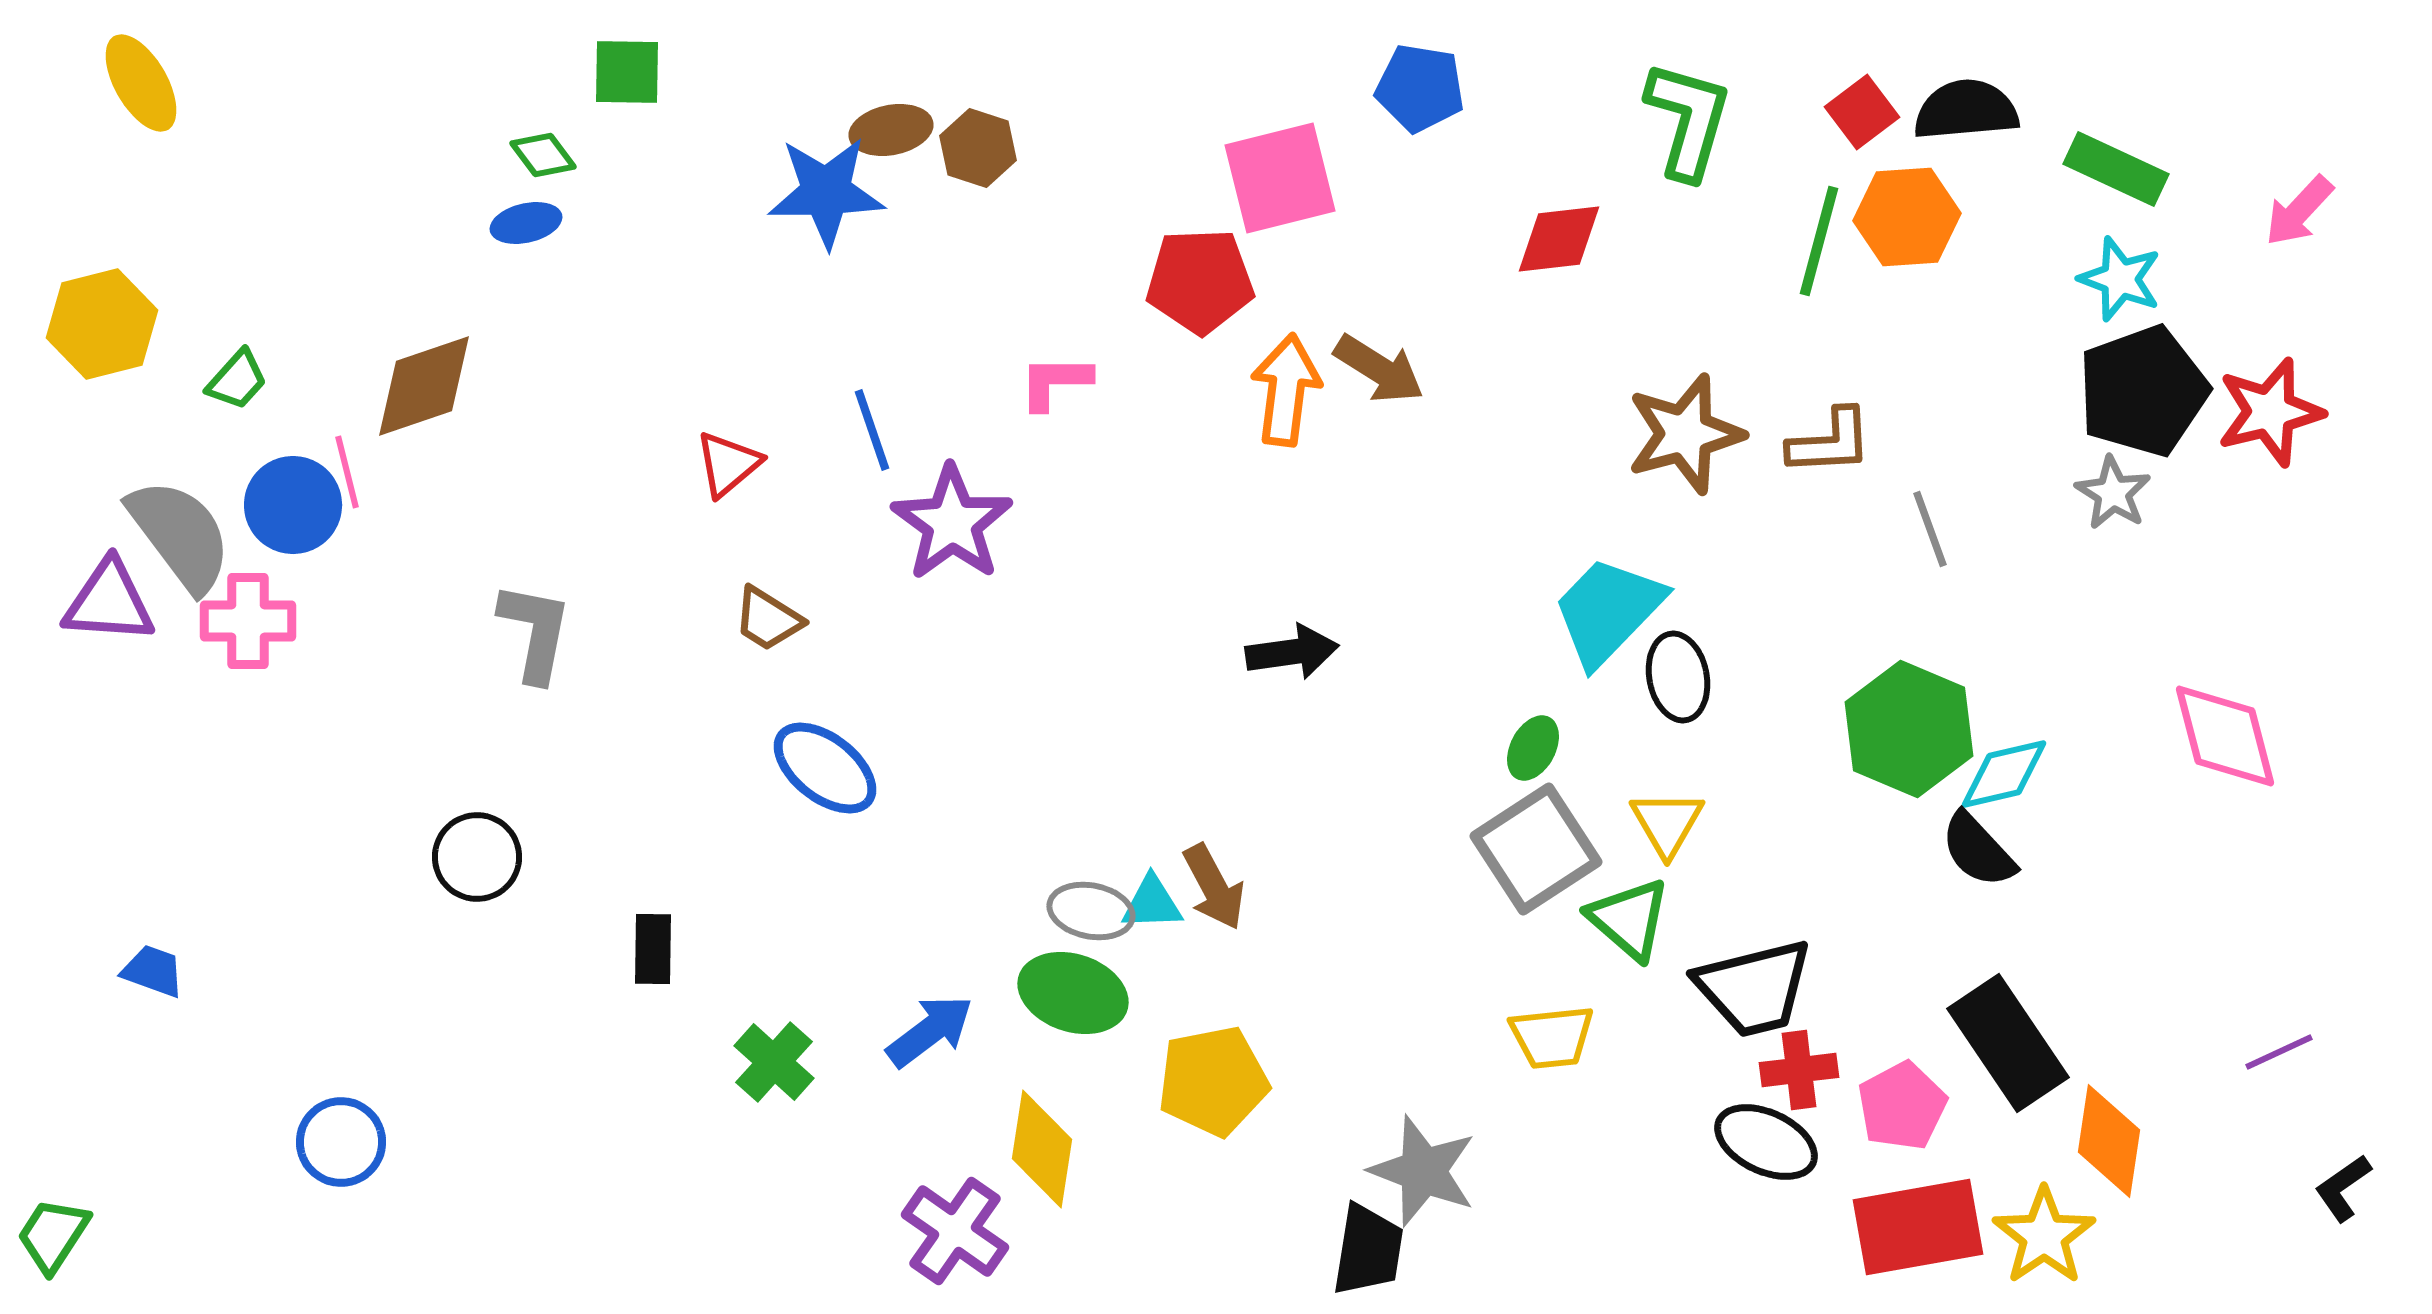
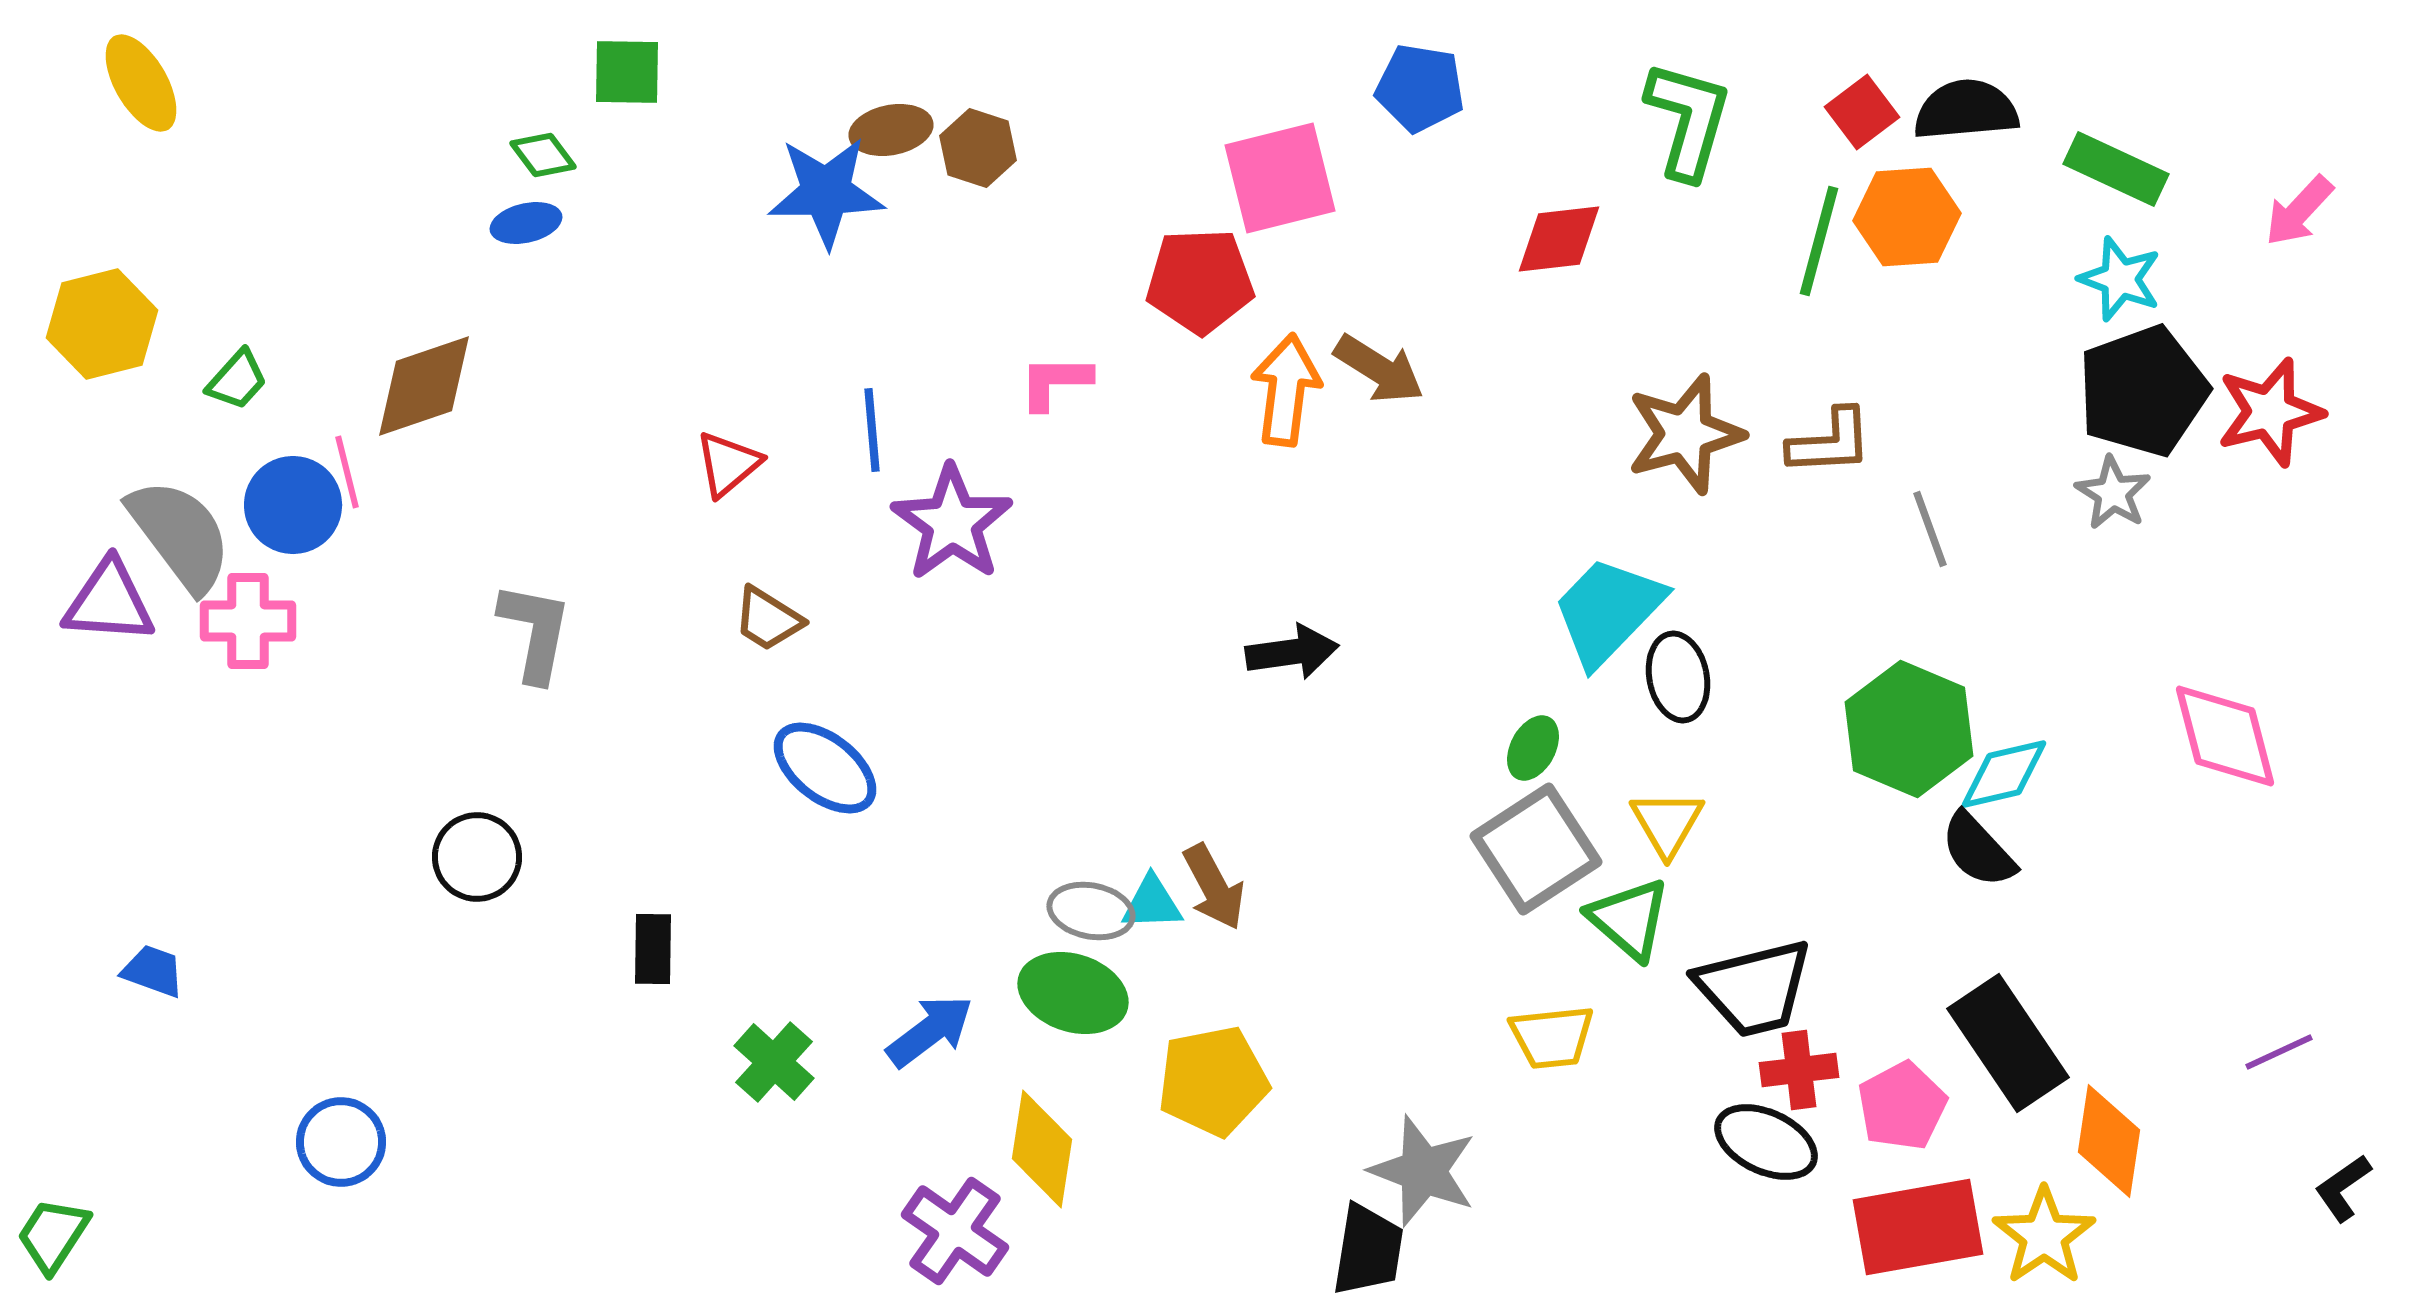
blue line at (872, 430): rotated 14 degrees clockwise
